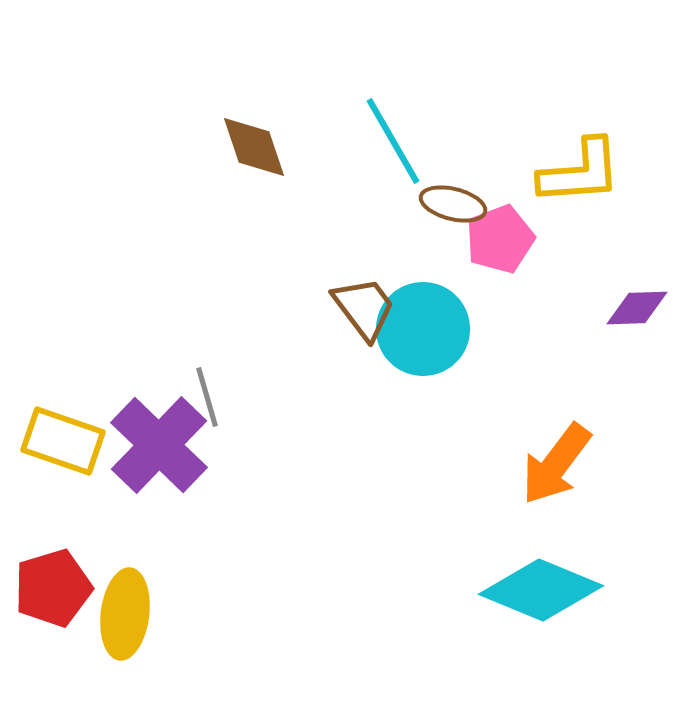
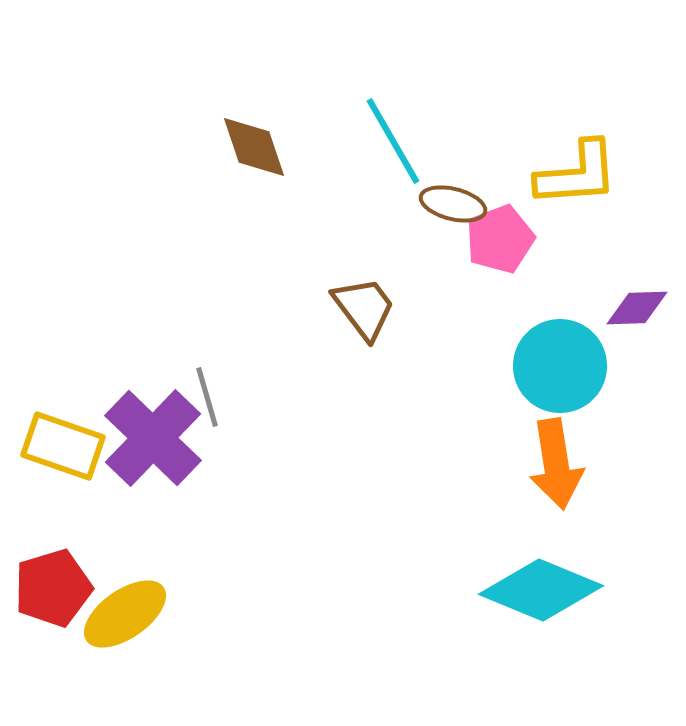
yellow L-shape: moved 3 px left, 2 px down
cyan circle: moved 137 px right, 37 px down
yellow rectangle: moved 5 px down
purple cross: moved 6 px left, 7 px up
orange arrow: rotated 46 degrees counterclockwise
yellow ellipse: rotated 48 degrees clockwise
